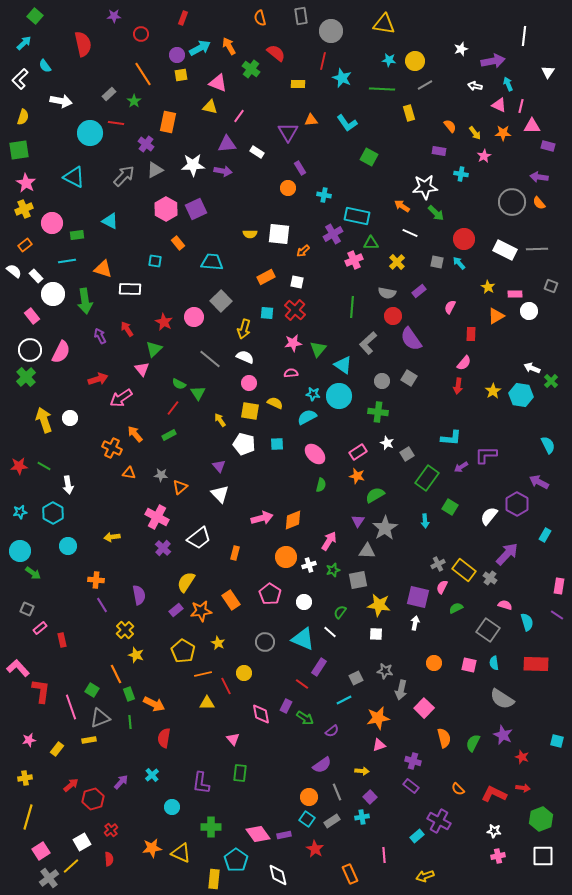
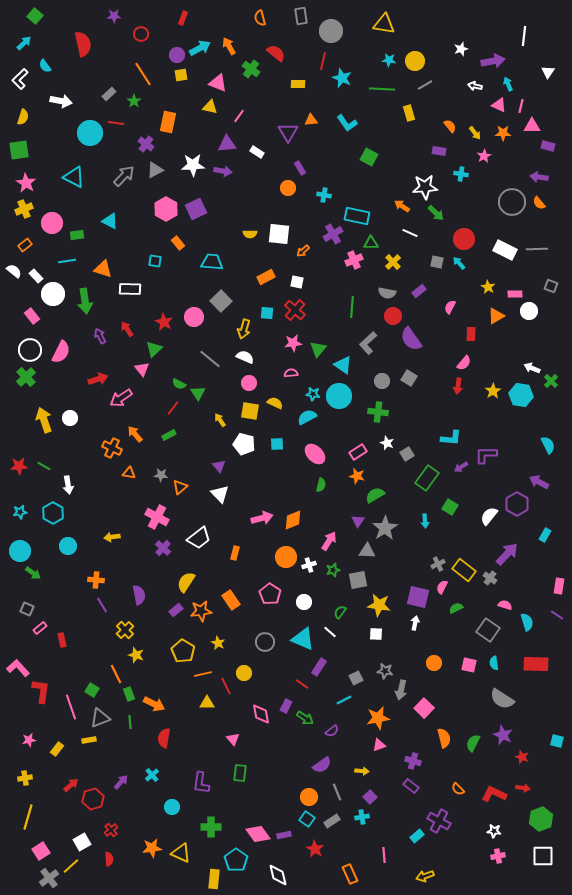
yellow cross at (397, 262): moved 4 px left
